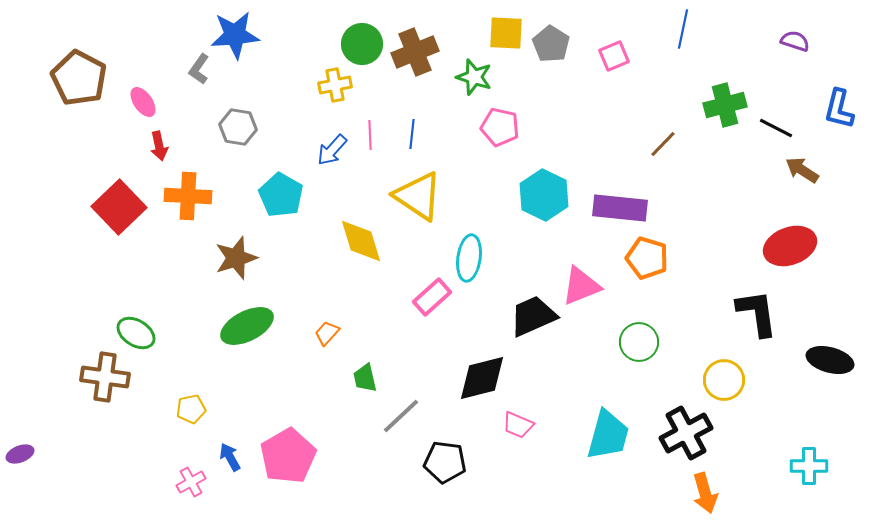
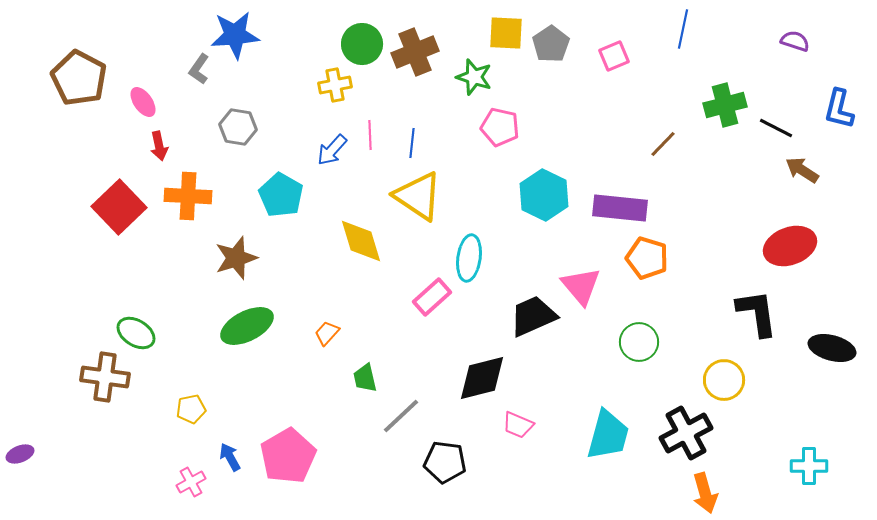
gray pentagon at (551, 44): rotated 6 degrees clockwise
blue line at (412, 134): moved 9 px down
pink triangle at (581, 286): rotated 48 degrees counterclockwise
black ellipse at (830, 360): moved 2 px right, 12 px up
